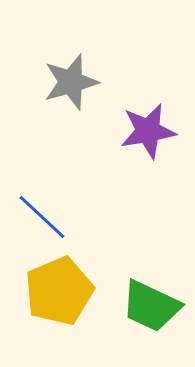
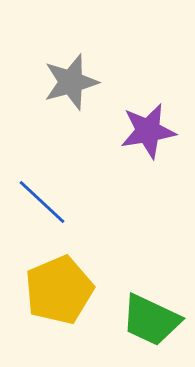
blue line: moved 15 px up
yellow pentagon: moved 1 px up
green trapezoid: moved 14 px down
